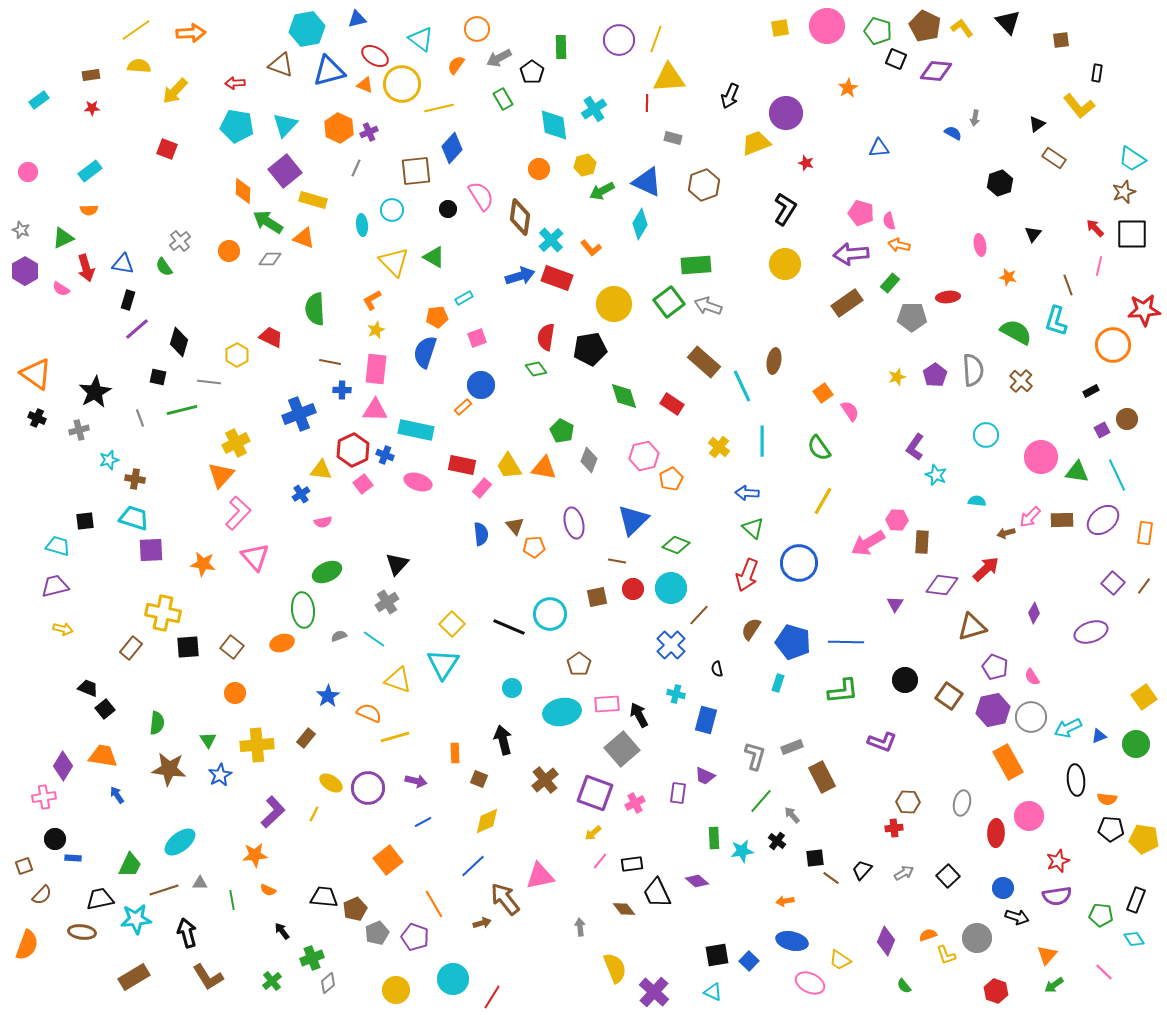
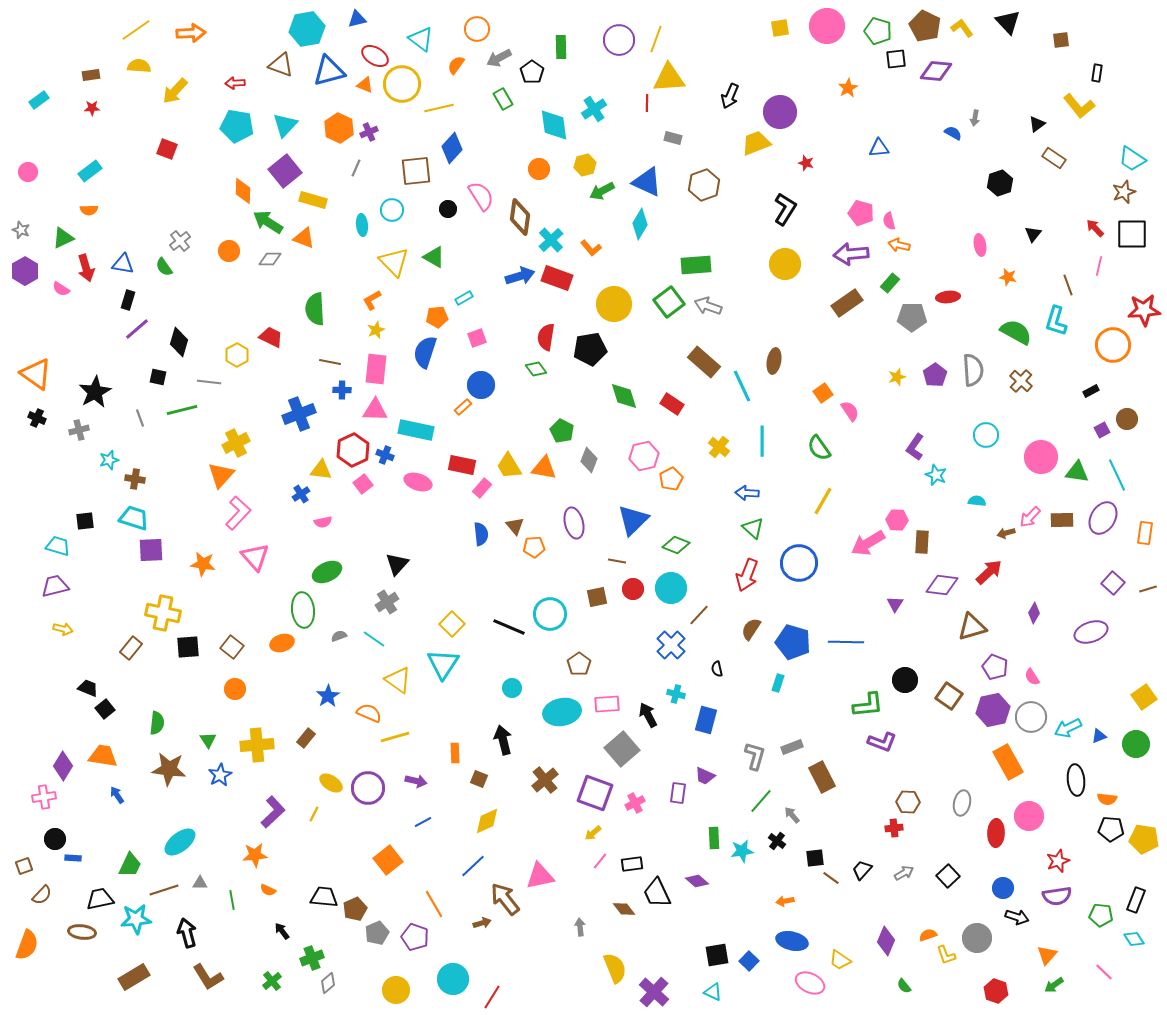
black square at (896, 59): rotated 30 degrees counterclockwise
purple circle at (786, 113): moved 6 px left, 1 px up
purple ellipse at (1103, 520): moved 2 px up; rotated 20 degrees counterclockwise
red arrow at (986, 569): moved 3 px right, 3 px down
brown line at (1144, 586): moved 4 px right, 3 px down; rotated 36 degrees clockwise
yellow triangle at (398, 680): rotated 16 degrees clockwise
green L-shape at (843, 691): moved 25 px right, 14 px down
orange circle at (235, 693): moved 4 px up
black arrow at (639, 715): moved 9 px right
